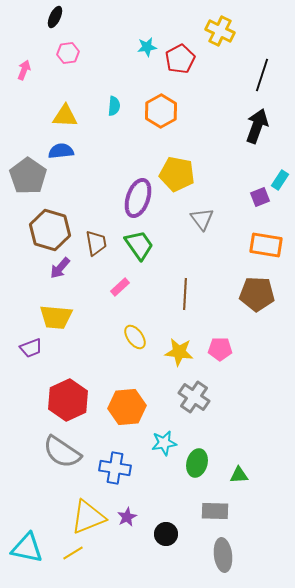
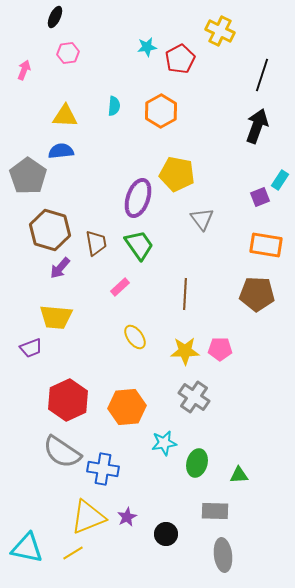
yellow star at (179, 352): moved 6 px right, 1 px up; rotated 8 degrees counterclockwise
blue cross at (115, 468): moved 12 px left, 1 px down
